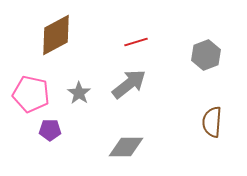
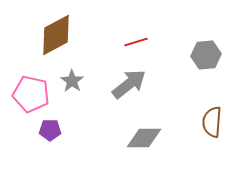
gray hexagon: rotated 16 degrees clockwise
gray star: moved 7 px left, 12 px up
gray diamond: moved 18 px right, 9 px up
